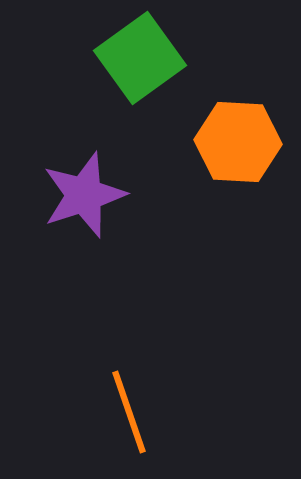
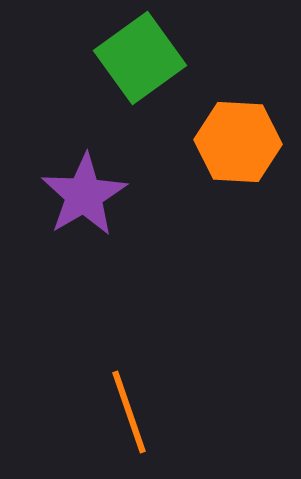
purple star: rotated 12 degrees counterclockwise
